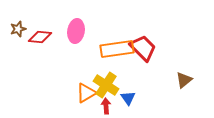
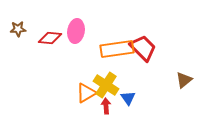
brown star: rotated 14 degrees clockwise
red diamond: moved 10 px right, 1 px down
